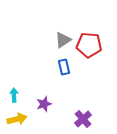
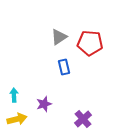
gray triangle: moved 4 px left, 3 px up
red pentagon: moved 1 px right, 2 px up
